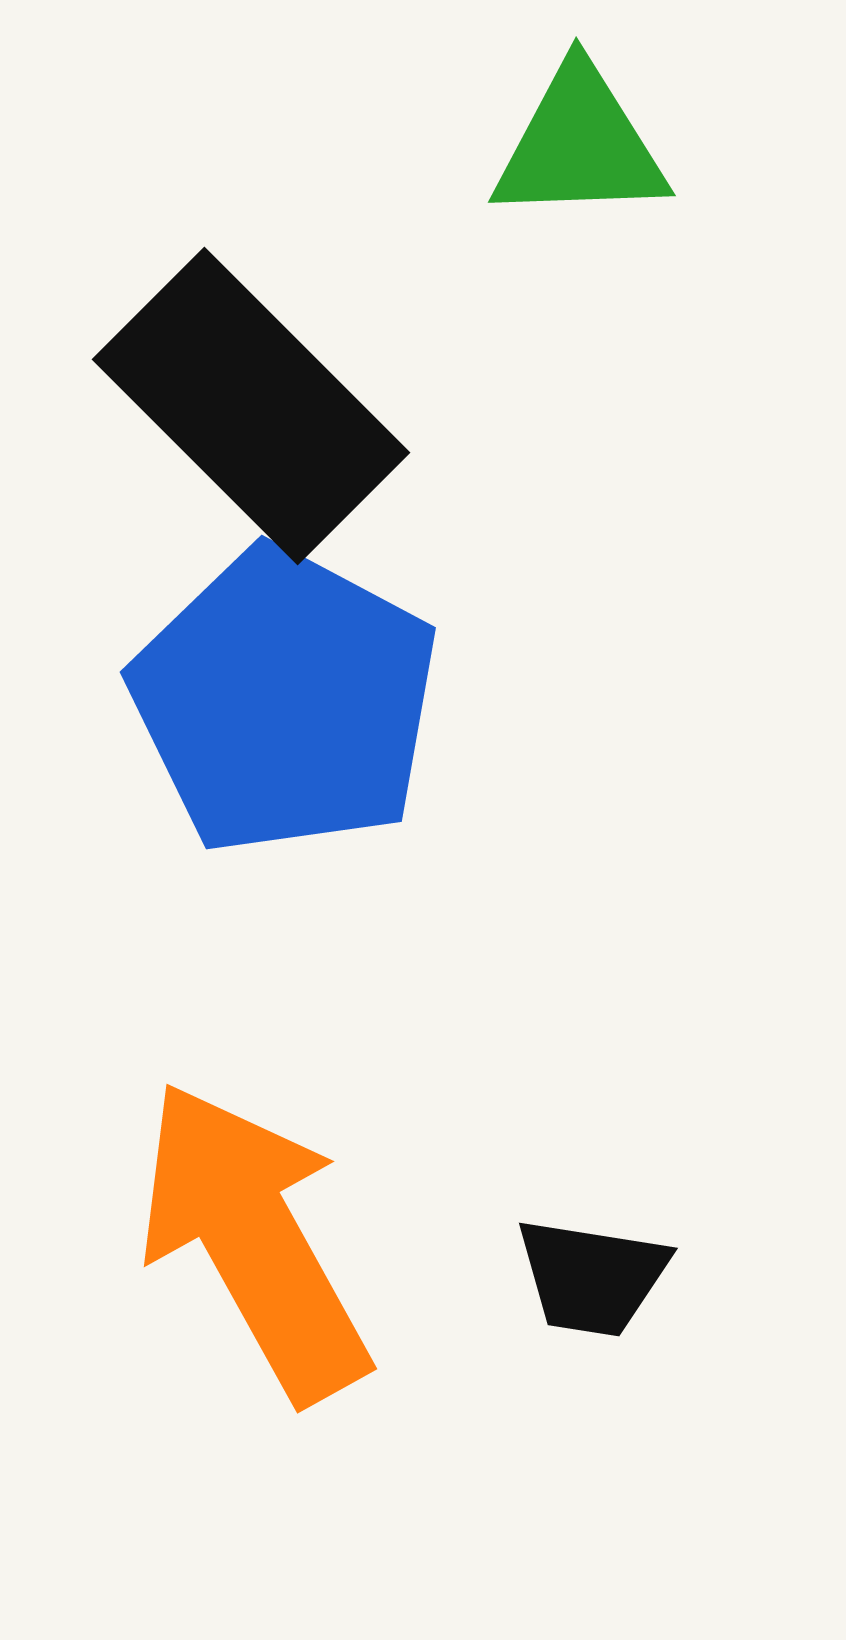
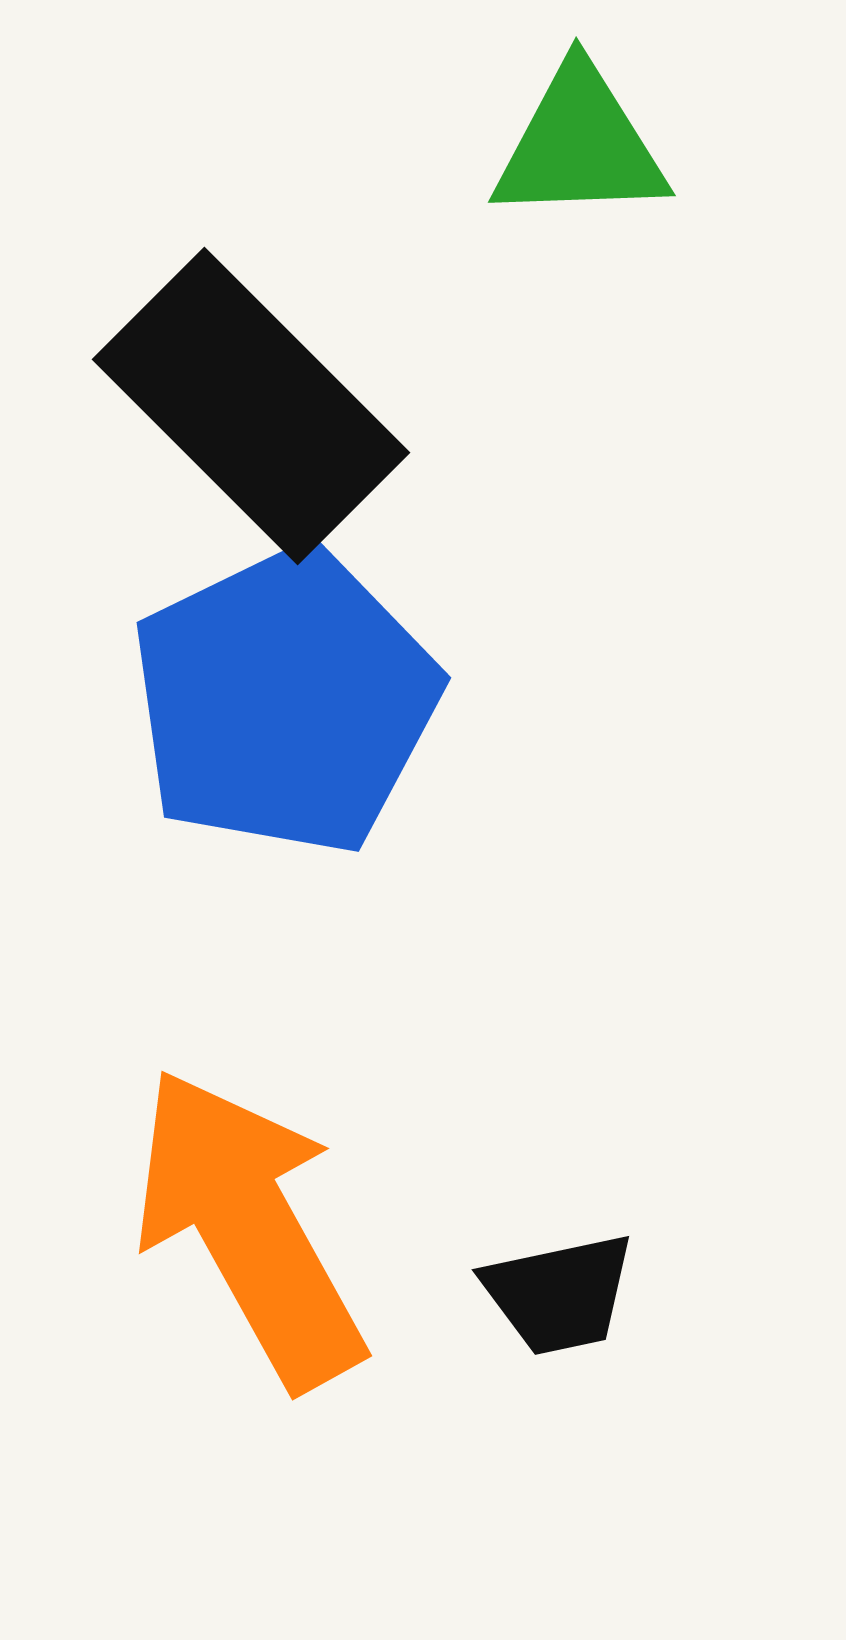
blue pentagon: rotated 18 degrees clockwise
orange arrow: moved 5 px left, 13 px up
black trapezoid: moved 33 px left, 17 px down; rotated 21 degrees counterclockwise
